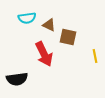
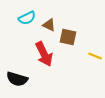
cyan semicircle: rotated 18 degrees counterclockwise
yellow line: rotated 56 degrees counterclockwise
black semicircle: rotated 25 degrees clockwise
